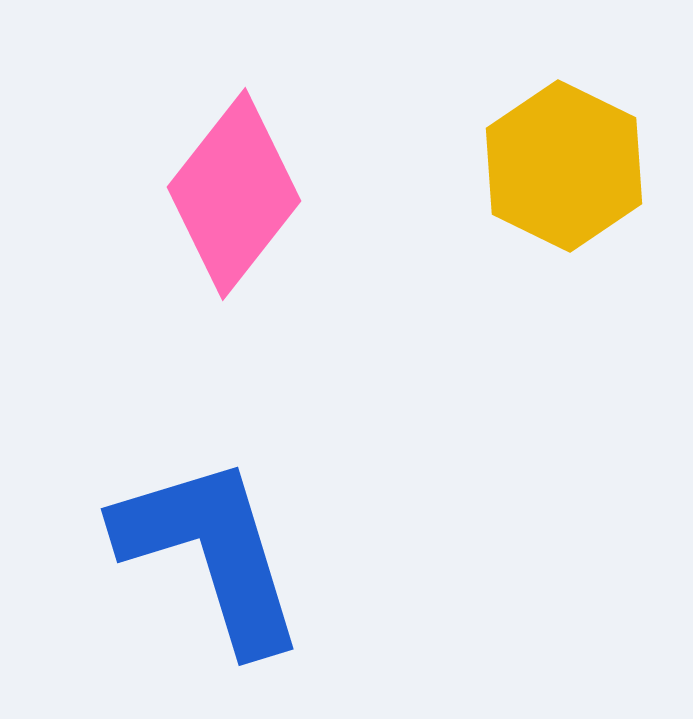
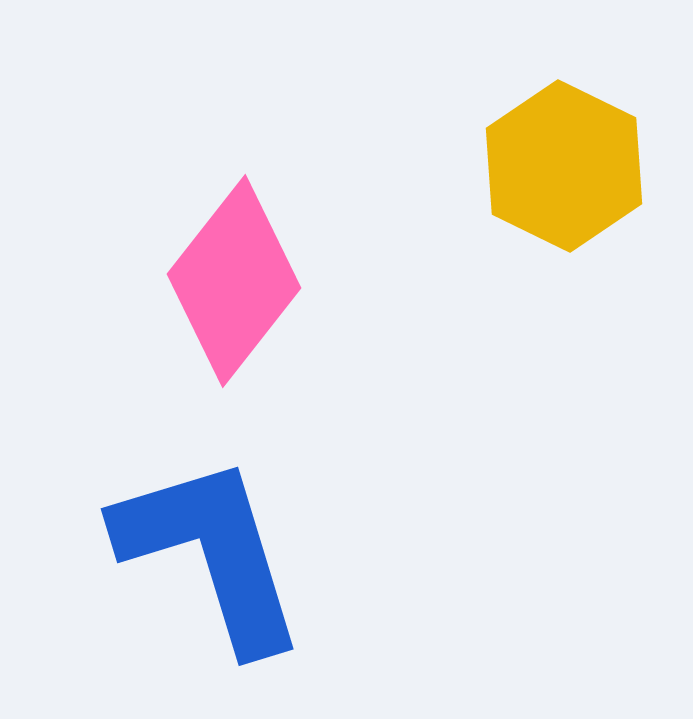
pink diamond: moved 87 px down
